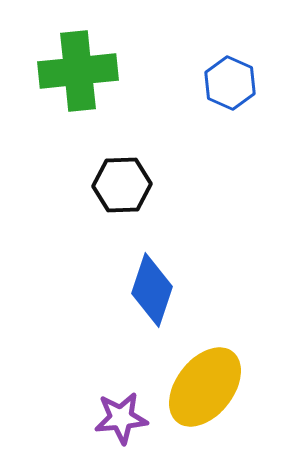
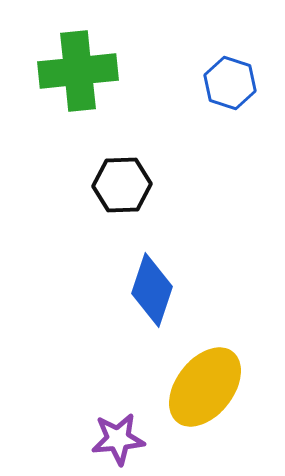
blue hexagon: rotated 6 degrees counterclockwise
purple star: moved 3 px left, 21 px down
